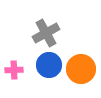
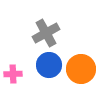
pink cross: moved 1 px left, 4 px down
